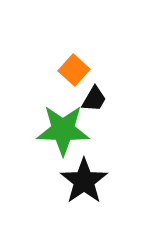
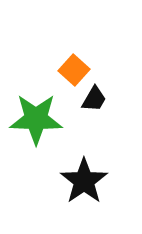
green star: moved 27 px left, 11 px up
